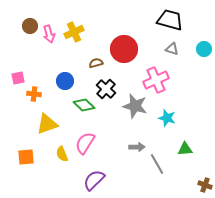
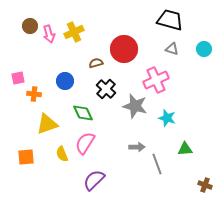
green diamond: moved 1 px left, 8 px down; rotated 20 degrees clockwise
gray line: rotated 10 degrees clockwise
